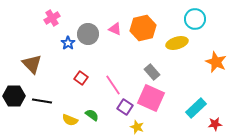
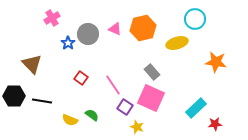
orange star: rotated 15 degrees counterclockwise
